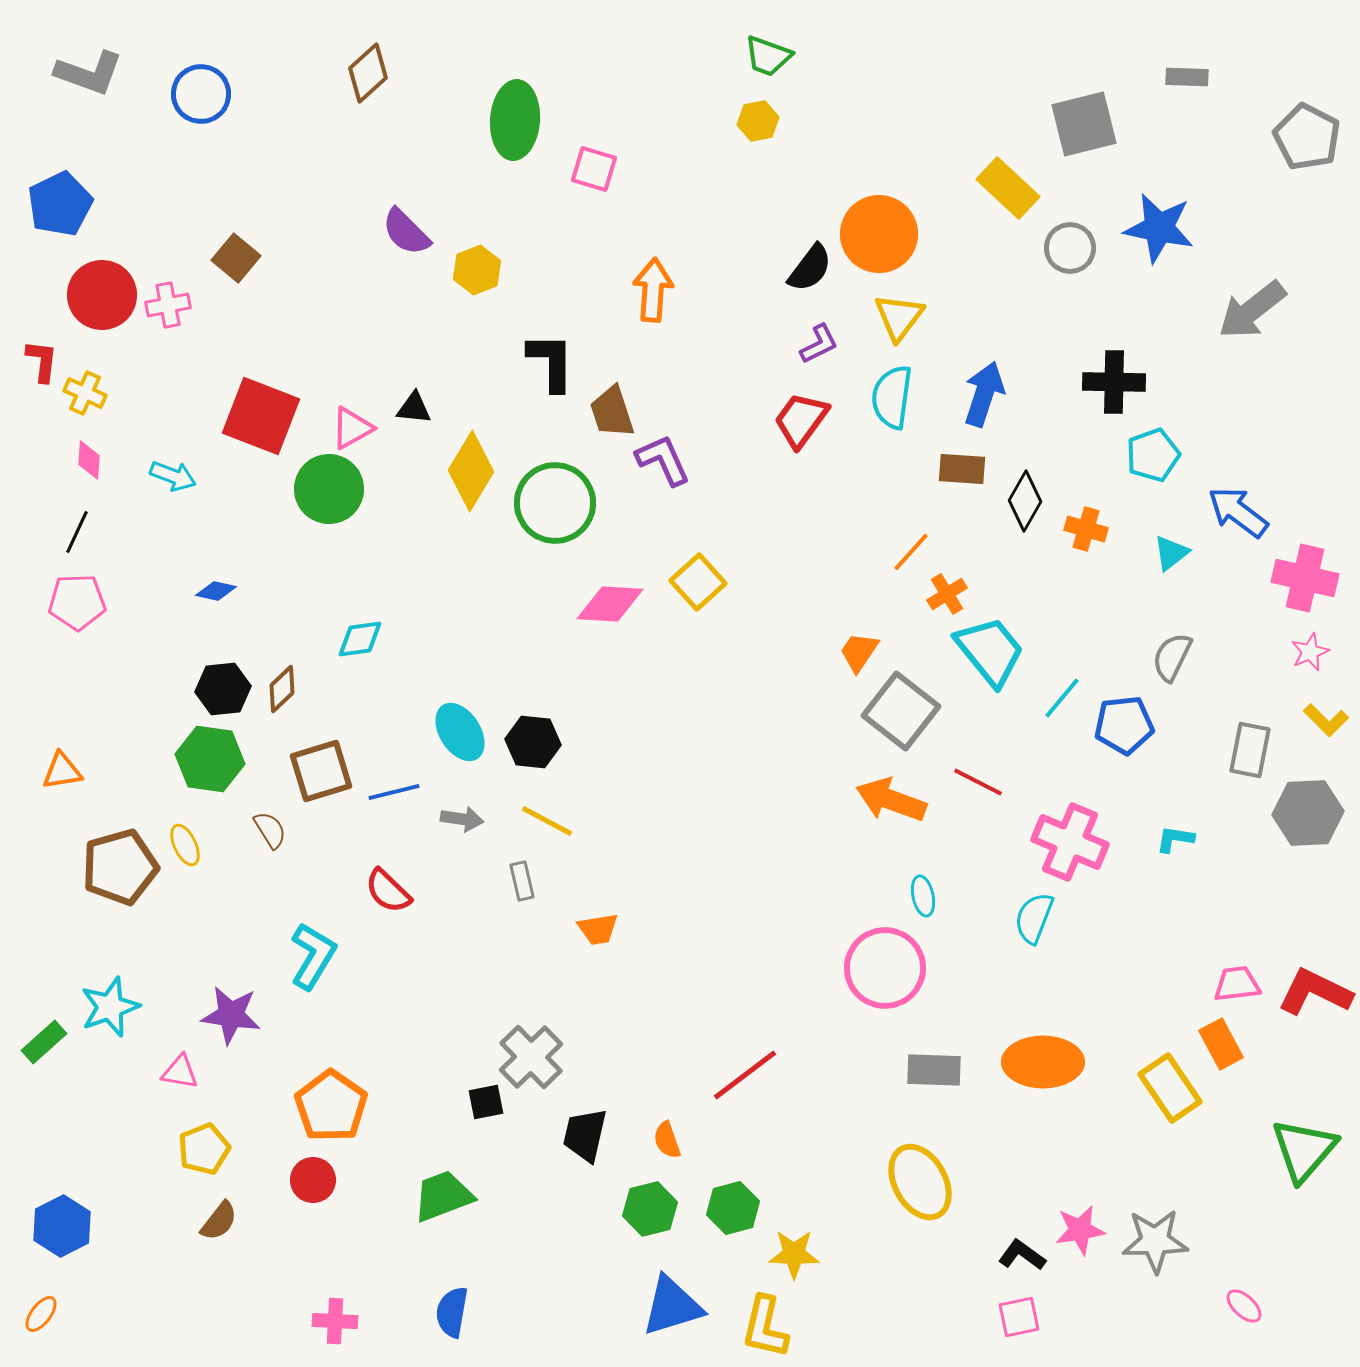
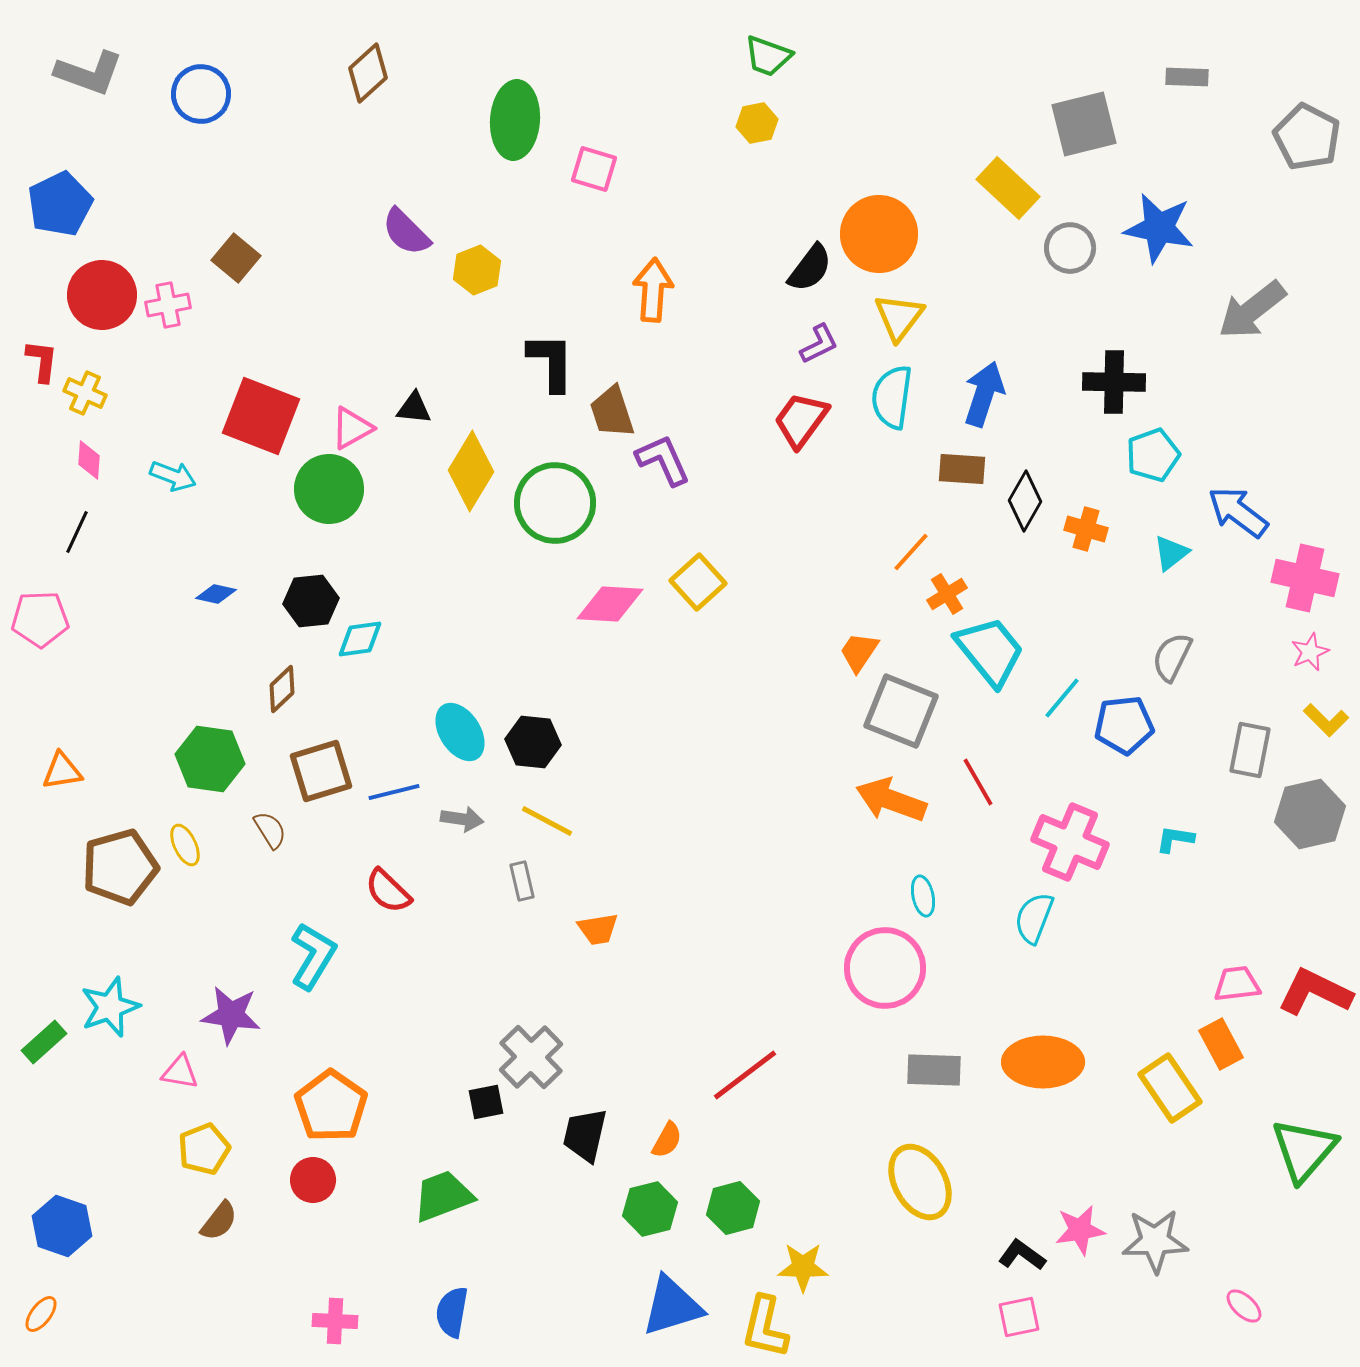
yellow hexagon at (758, 121): moved 1 px left, 2 px down
blue diamond at (216, 591): moved 3 px down
pink pentagon at (77, 602): moved 37 px left, 17 px down
black hexagon at (223, 689): moved 88 px right, 88 px up
gray square at (901, 711): rotated 16 degrees counterclockwise
red line at (978, 782): rotated 33 degrees clockwise
gray hexagon at (1308, 813): moved 2 px right, 1 px down; rotated 10 degrees counterclockwise
orange semicircle at (667, 1140): rotated 132 degrees counterclockwise
blue hexagon at (62, 1226): rotated 14 degrees counterclockwise
yellow star at (794, 1254): moved 9 px right, 13 px down
